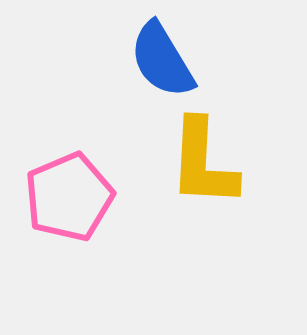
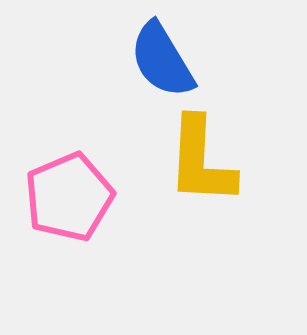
yellow L-shape: moved 2 px left, 2 px up
